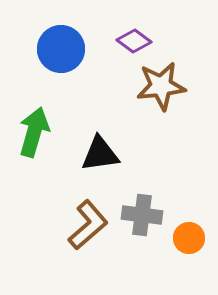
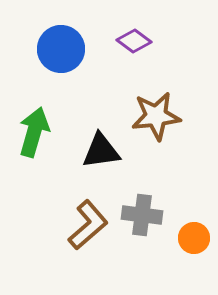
brown star: moved 5 px left, 30 px down
black triangle: moved 1 px right, 3 px up
orange circle: moved 5 px right
